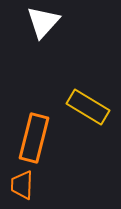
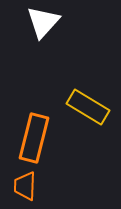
orange trapezoid: moved 3 px right, 1 px down
